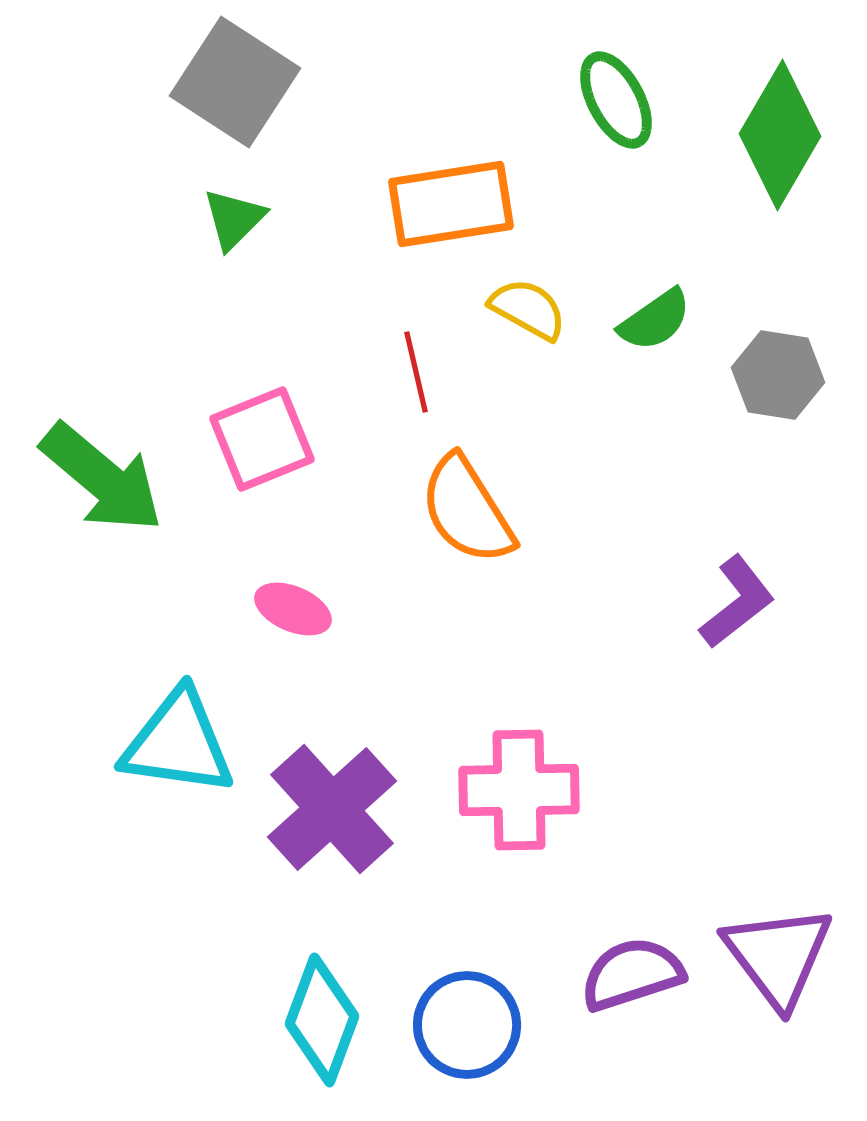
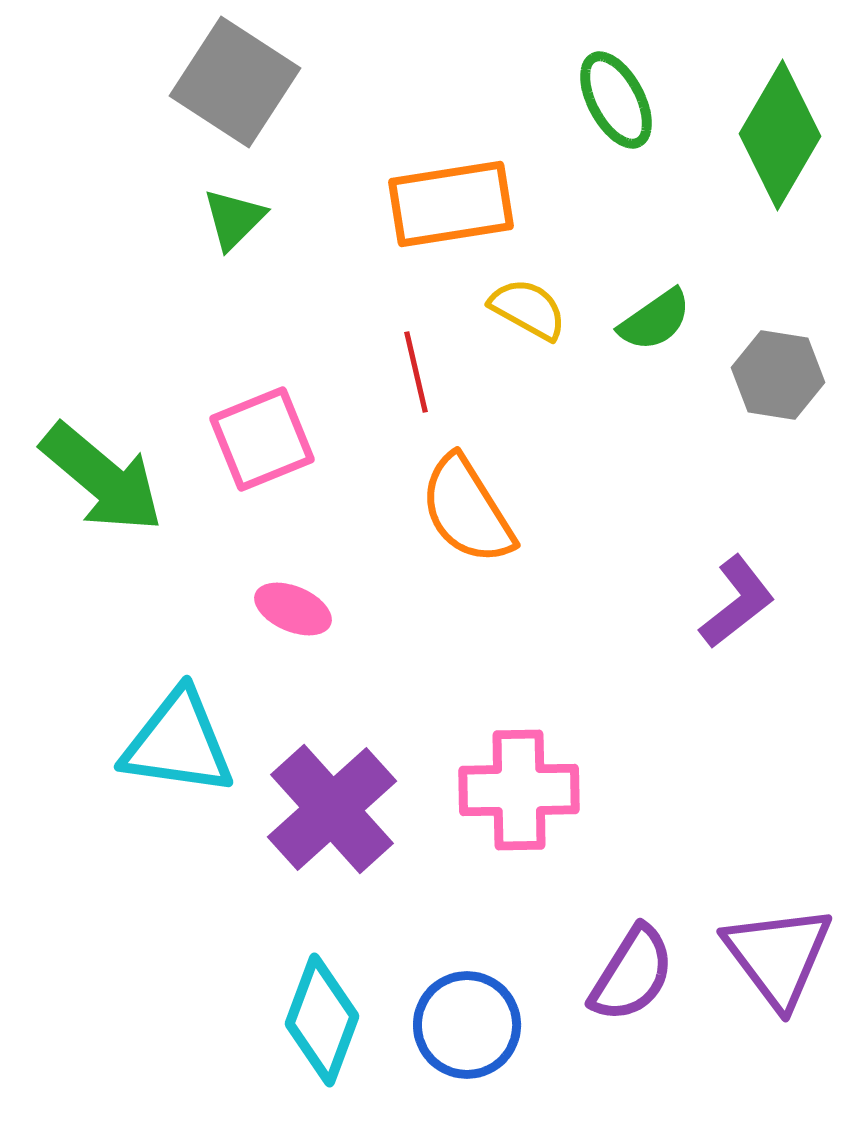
purple semicircle: rotated 140 degrees clockwise
